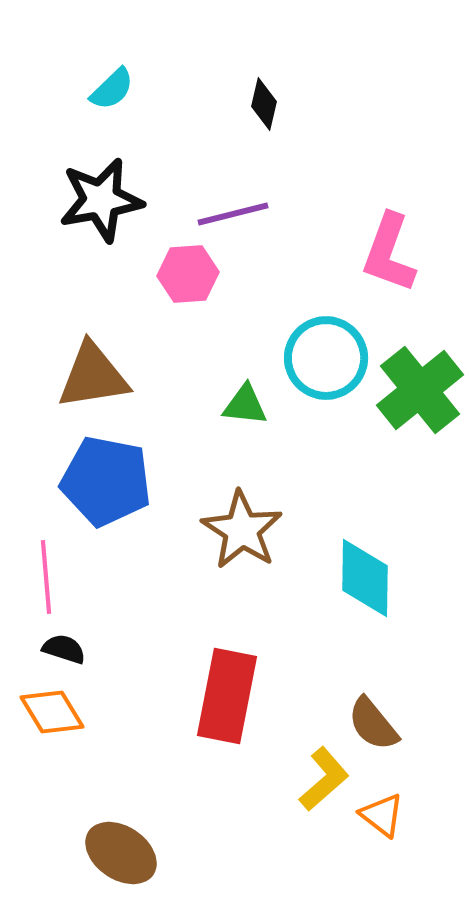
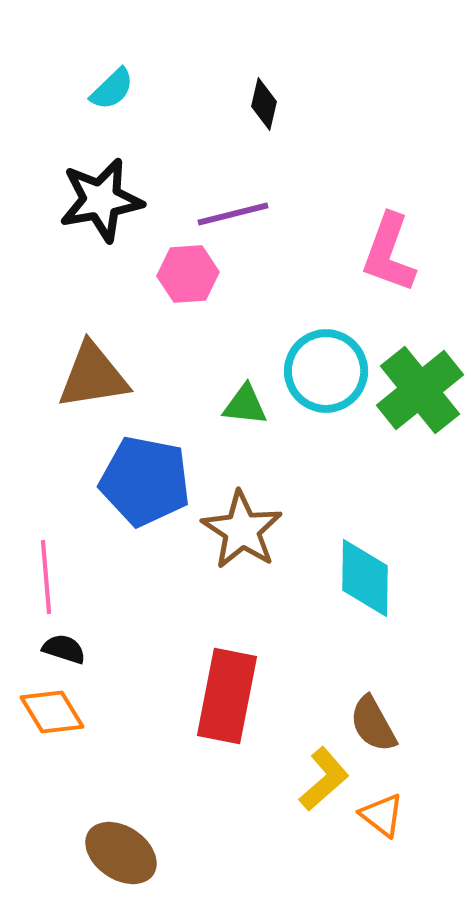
cyan circle: moved 13 px down
blue pentagon: moved 39 px right
brown semicircle: rotated 10 degrees clockwise
